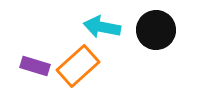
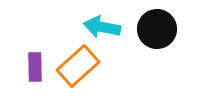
black circle: moved 1 px right, 1 px up
purple rectangle: moved 1 px down; rotated 72 degrees clockwise
